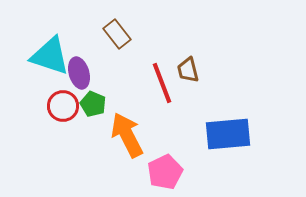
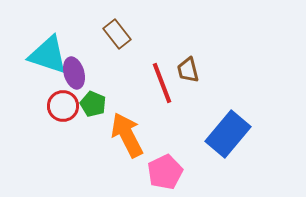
cyan triangle: moved 2 px left, 1 px up
purple ellipse: moved 5 px left
blue rectangle: rotated 45 degrees counterclockwise
